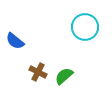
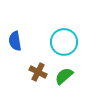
cyan circle: moved 21 px left, 15 px down
blue semicircle: rotated 42 degrees clockwise
